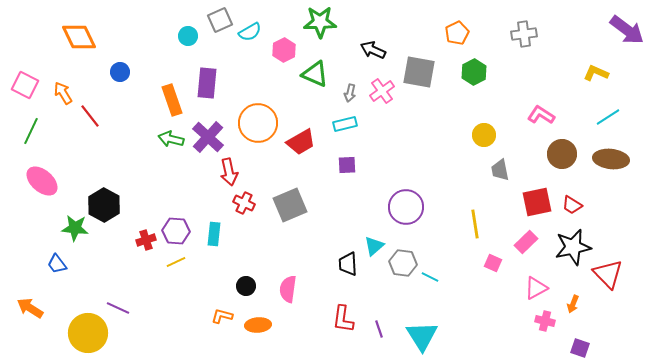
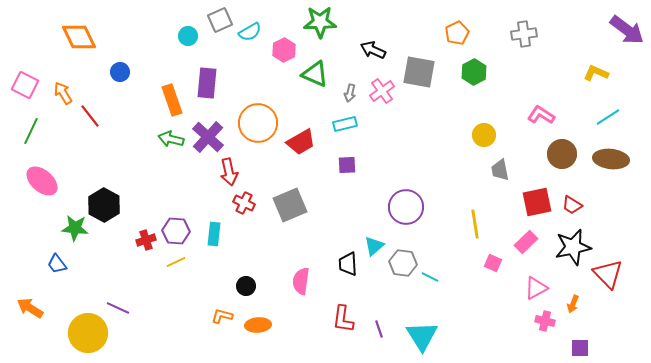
pink semicircle at (288, 289): moved 13 px right, 8 px up
purple square at (580, 348): rotated 18 degrees counterclockwise
